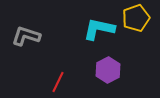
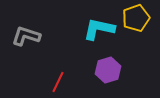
purple hexagon: rotated 10 degrees clockwise
